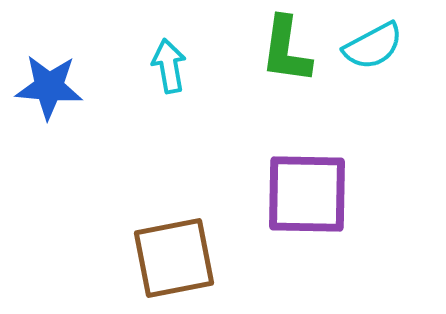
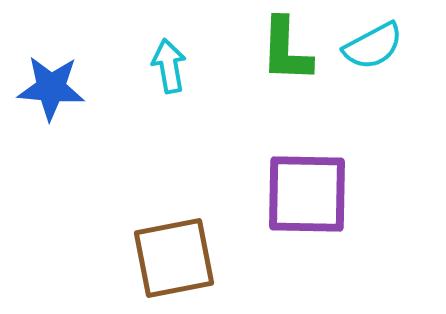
green L-shape: rotated 6 degrees counterclockwise
blue star: moved 2 px right, 1 px down
